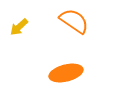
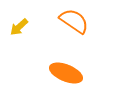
orange ellipse: rotated 36 degrees clockwise
